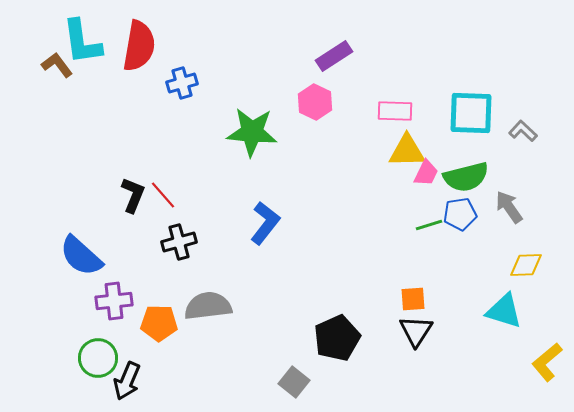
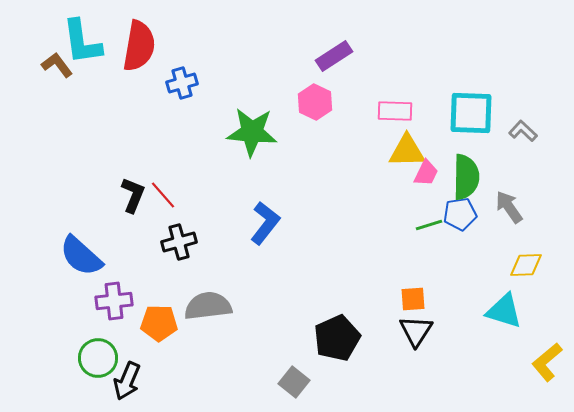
green semicircle: rotated 75 degrees counterclockwise
